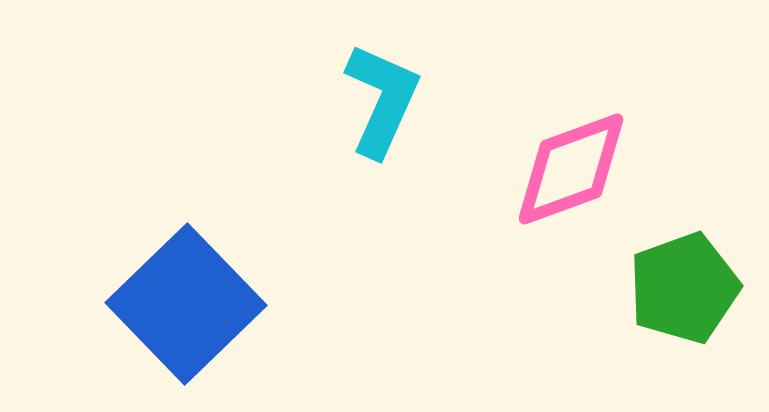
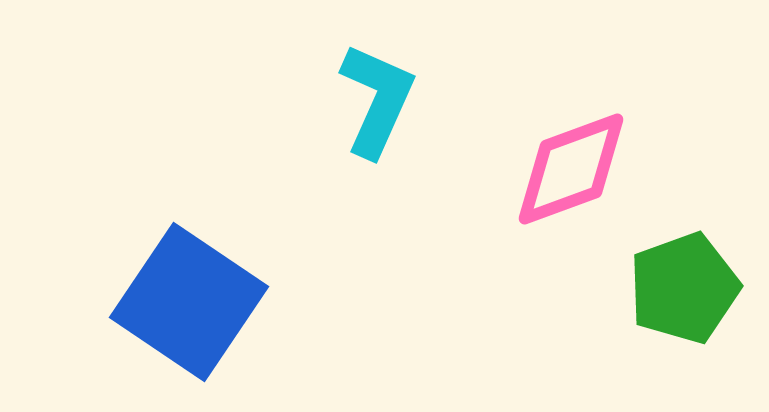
cyan L-shape: moved 5 px left
blue square: moved 3 px right, 2 px up; rotated 12 degrees counterclockwise
